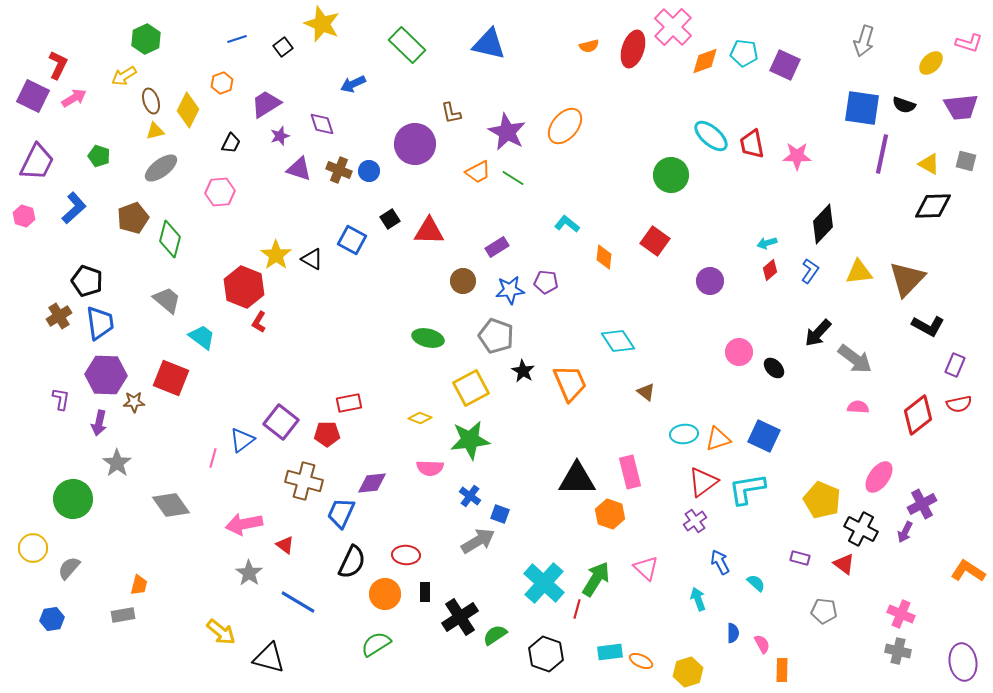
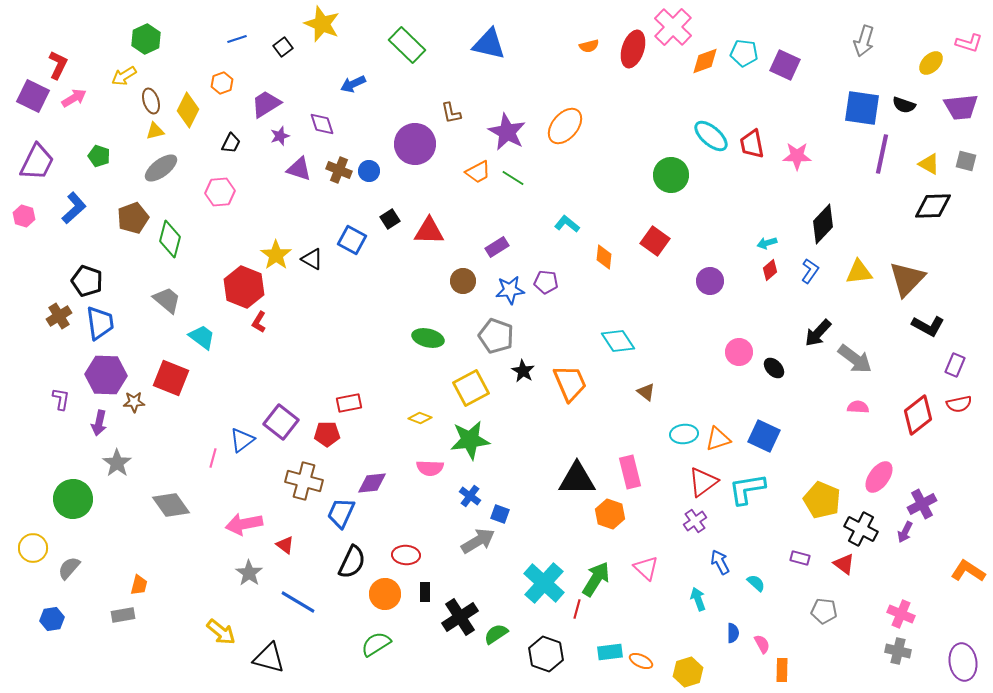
green semicircle at (495, 635): moved 1 px right, 1 px up
